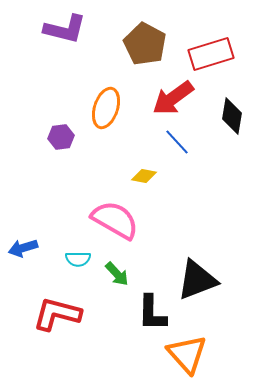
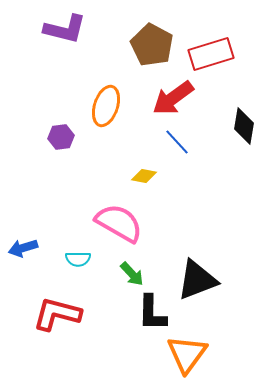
brown pentagon: moved 7 px right, 1 px down
orange ellipse: moved 2 px up
black diamond: moved 12 px right, 10 px down
pink semicircle: moved 4 px right, 3 px down
green arrow: moved 15 px right
orange triangle: rotated 18 degrees clockwise
